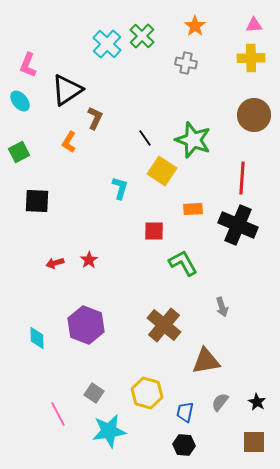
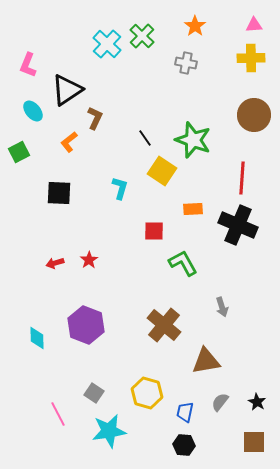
cyan ellipse: moved 13 px right, 10 px down
orange L-shape: rotated 20 degrees clockwise
black square: moved 22 px right, 8 px up
